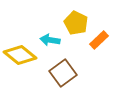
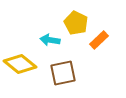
yellow diamond: moved 9 px down
brown square: rotated 24 degrees clockwise
